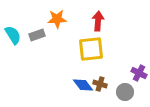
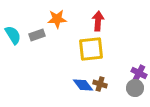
gray circle: moved 10 px right, 4 px up
